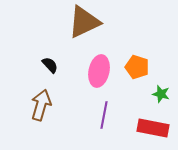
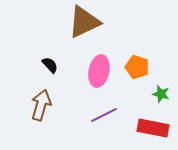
purple line: rotated 52 degrees clockwise
